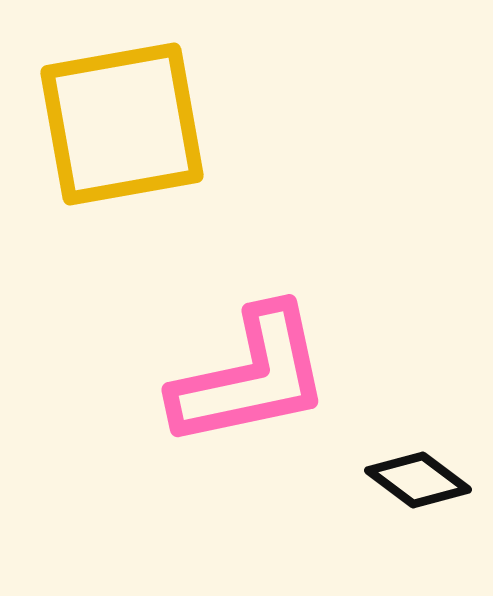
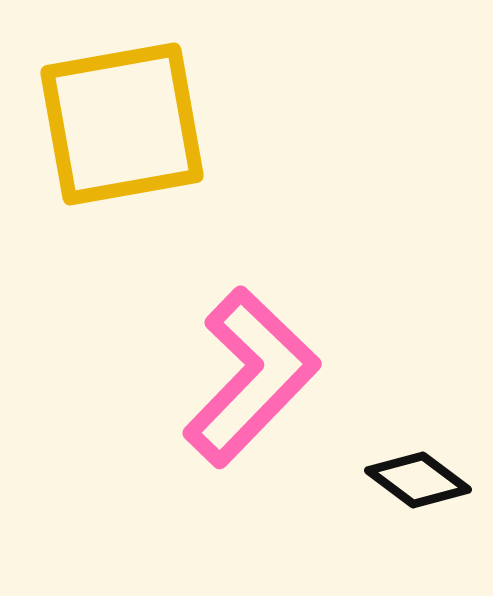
pink L-shape: rotated 34 degrees counterclockwise
